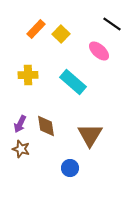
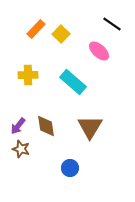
purple arrow: moved 2 px left, 2 px down; rotated 12 degrees clockwise
brown triangle: moved 8 px up
